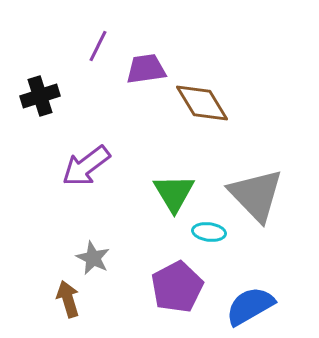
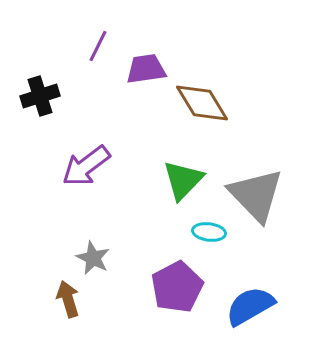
green triangle: moved 9 px right, 13 px up; rotated 15 degrees clockwise
